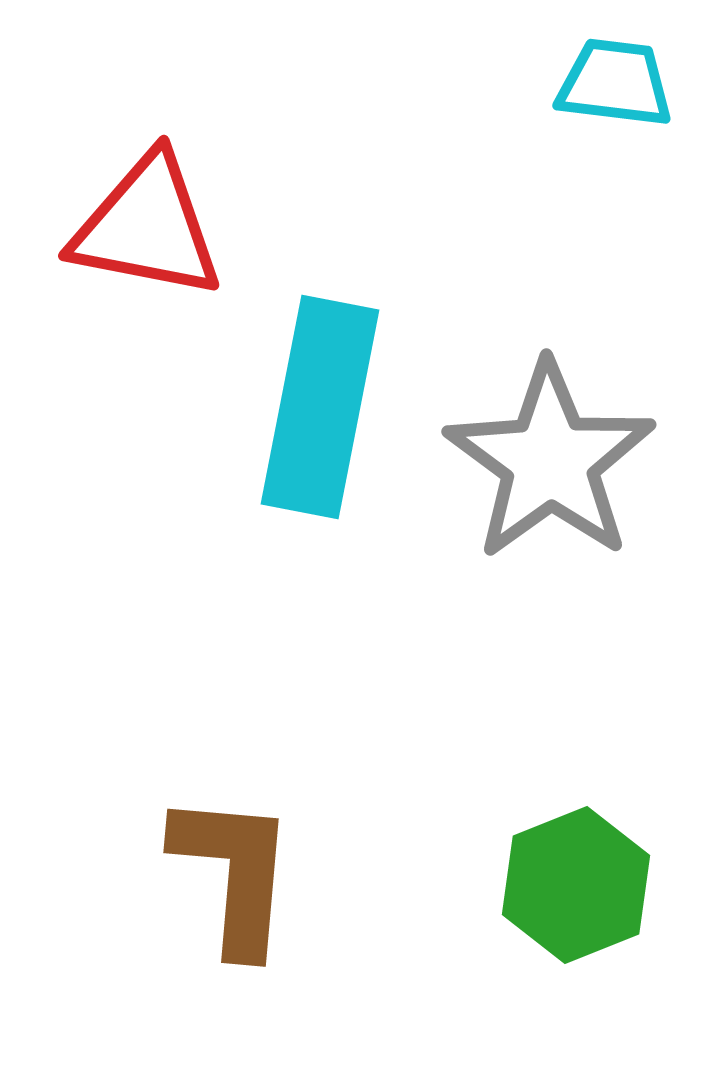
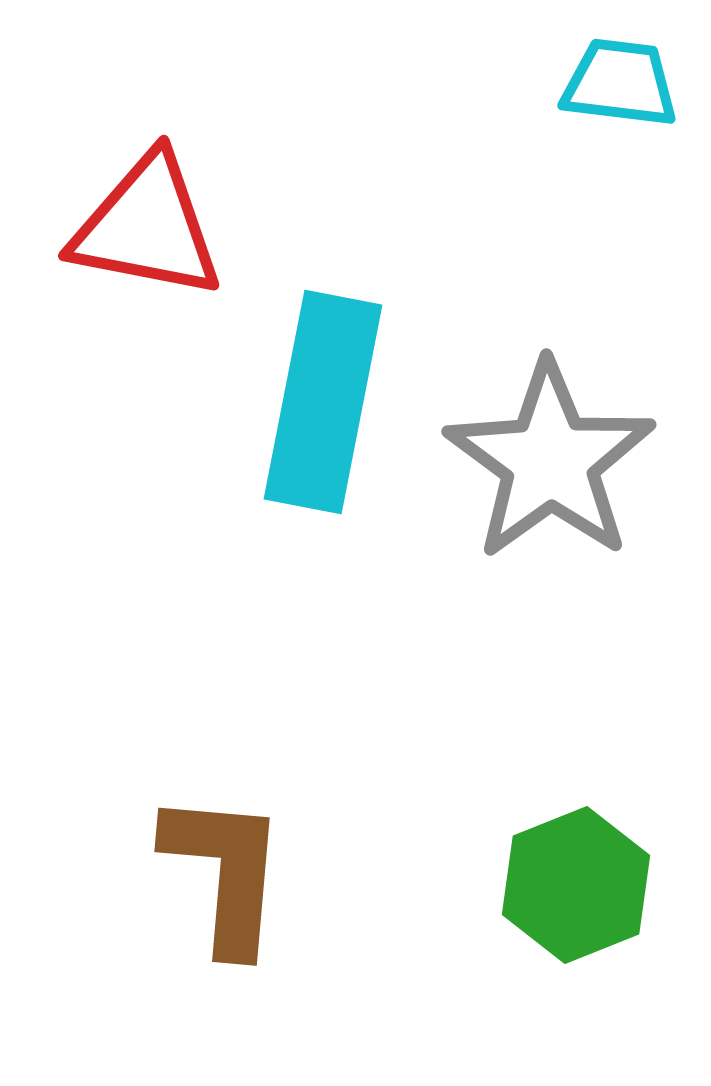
cyan trapezoid: moved 5 px right
cyan rectangle: moved 3 px right, 5 px up
brown L-shape: moved 9 px left, 1 px up
